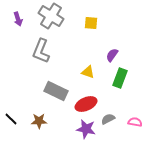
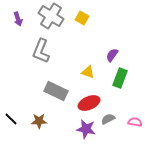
yellow square: moved 9 px left, 5 px up; rotated 24 degrees clockwise
red ellipse: moved 3 px right, 1 px up
